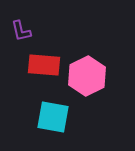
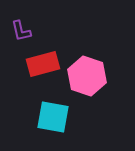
red rectangle: moved 1 px left, 1 px up; rotated 20 degrees counterclockwise
pink hexagon: rotated 15 degrees counterclockwise
